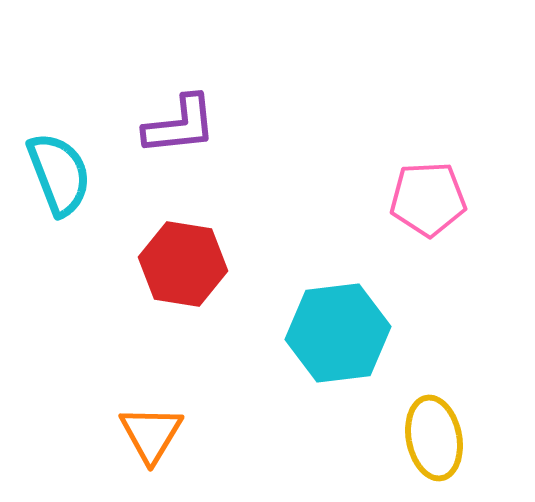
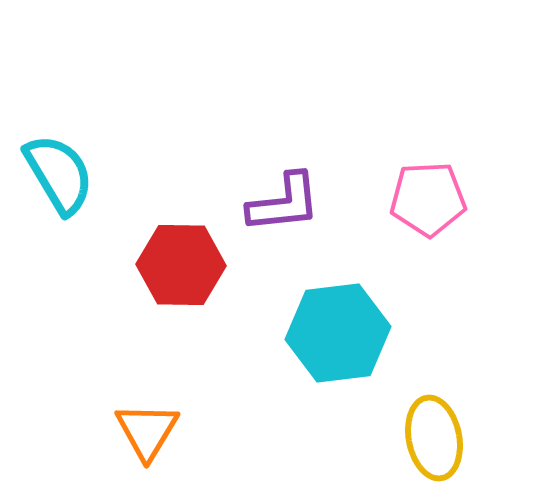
purple L-shape: moved 104 px right, 78 px down
cyan semicircle: rotated 10 degrees counterclockwise
red hexagon: moved 2 px left, 1 px down; rotated 8 degrees counterclockwise
orange triangle: moved 4 px left, 3 px up
